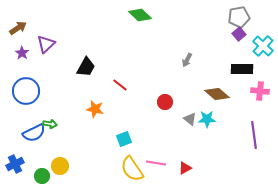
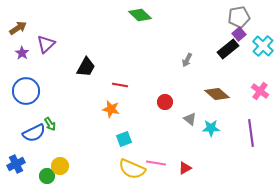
black rectangle: moved 14 px left, 20 px up; rotated 40 degrees counterclockwise
red line: rotated 28 degrees counterclockwise
pink cross: rotated 30 degrees clockwise
orange star: moved 16 px right
cyan star: moved 4 px right, 9 px down
green arrow: rotated 48 degrees clockwise
purple line: moved 3 px left, 2 px up
blue cross: moved 1 px right
yellow semicircle: rotated 32 degrees counterclockwise
green circle: moved 5 px right
